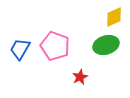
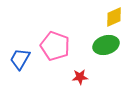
blue trapezoid: moved 10 px down
red star: rotated 21 degrees clockwise
